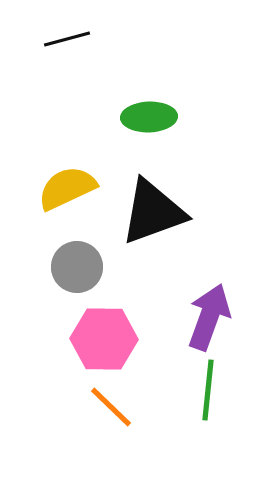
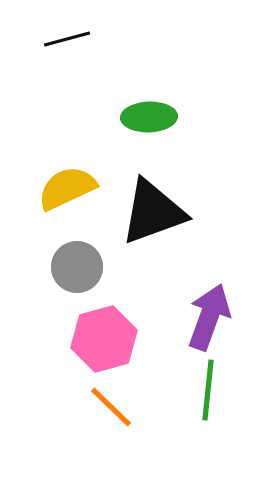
pink hexagon: rotated 16 degrees counterclockwise
